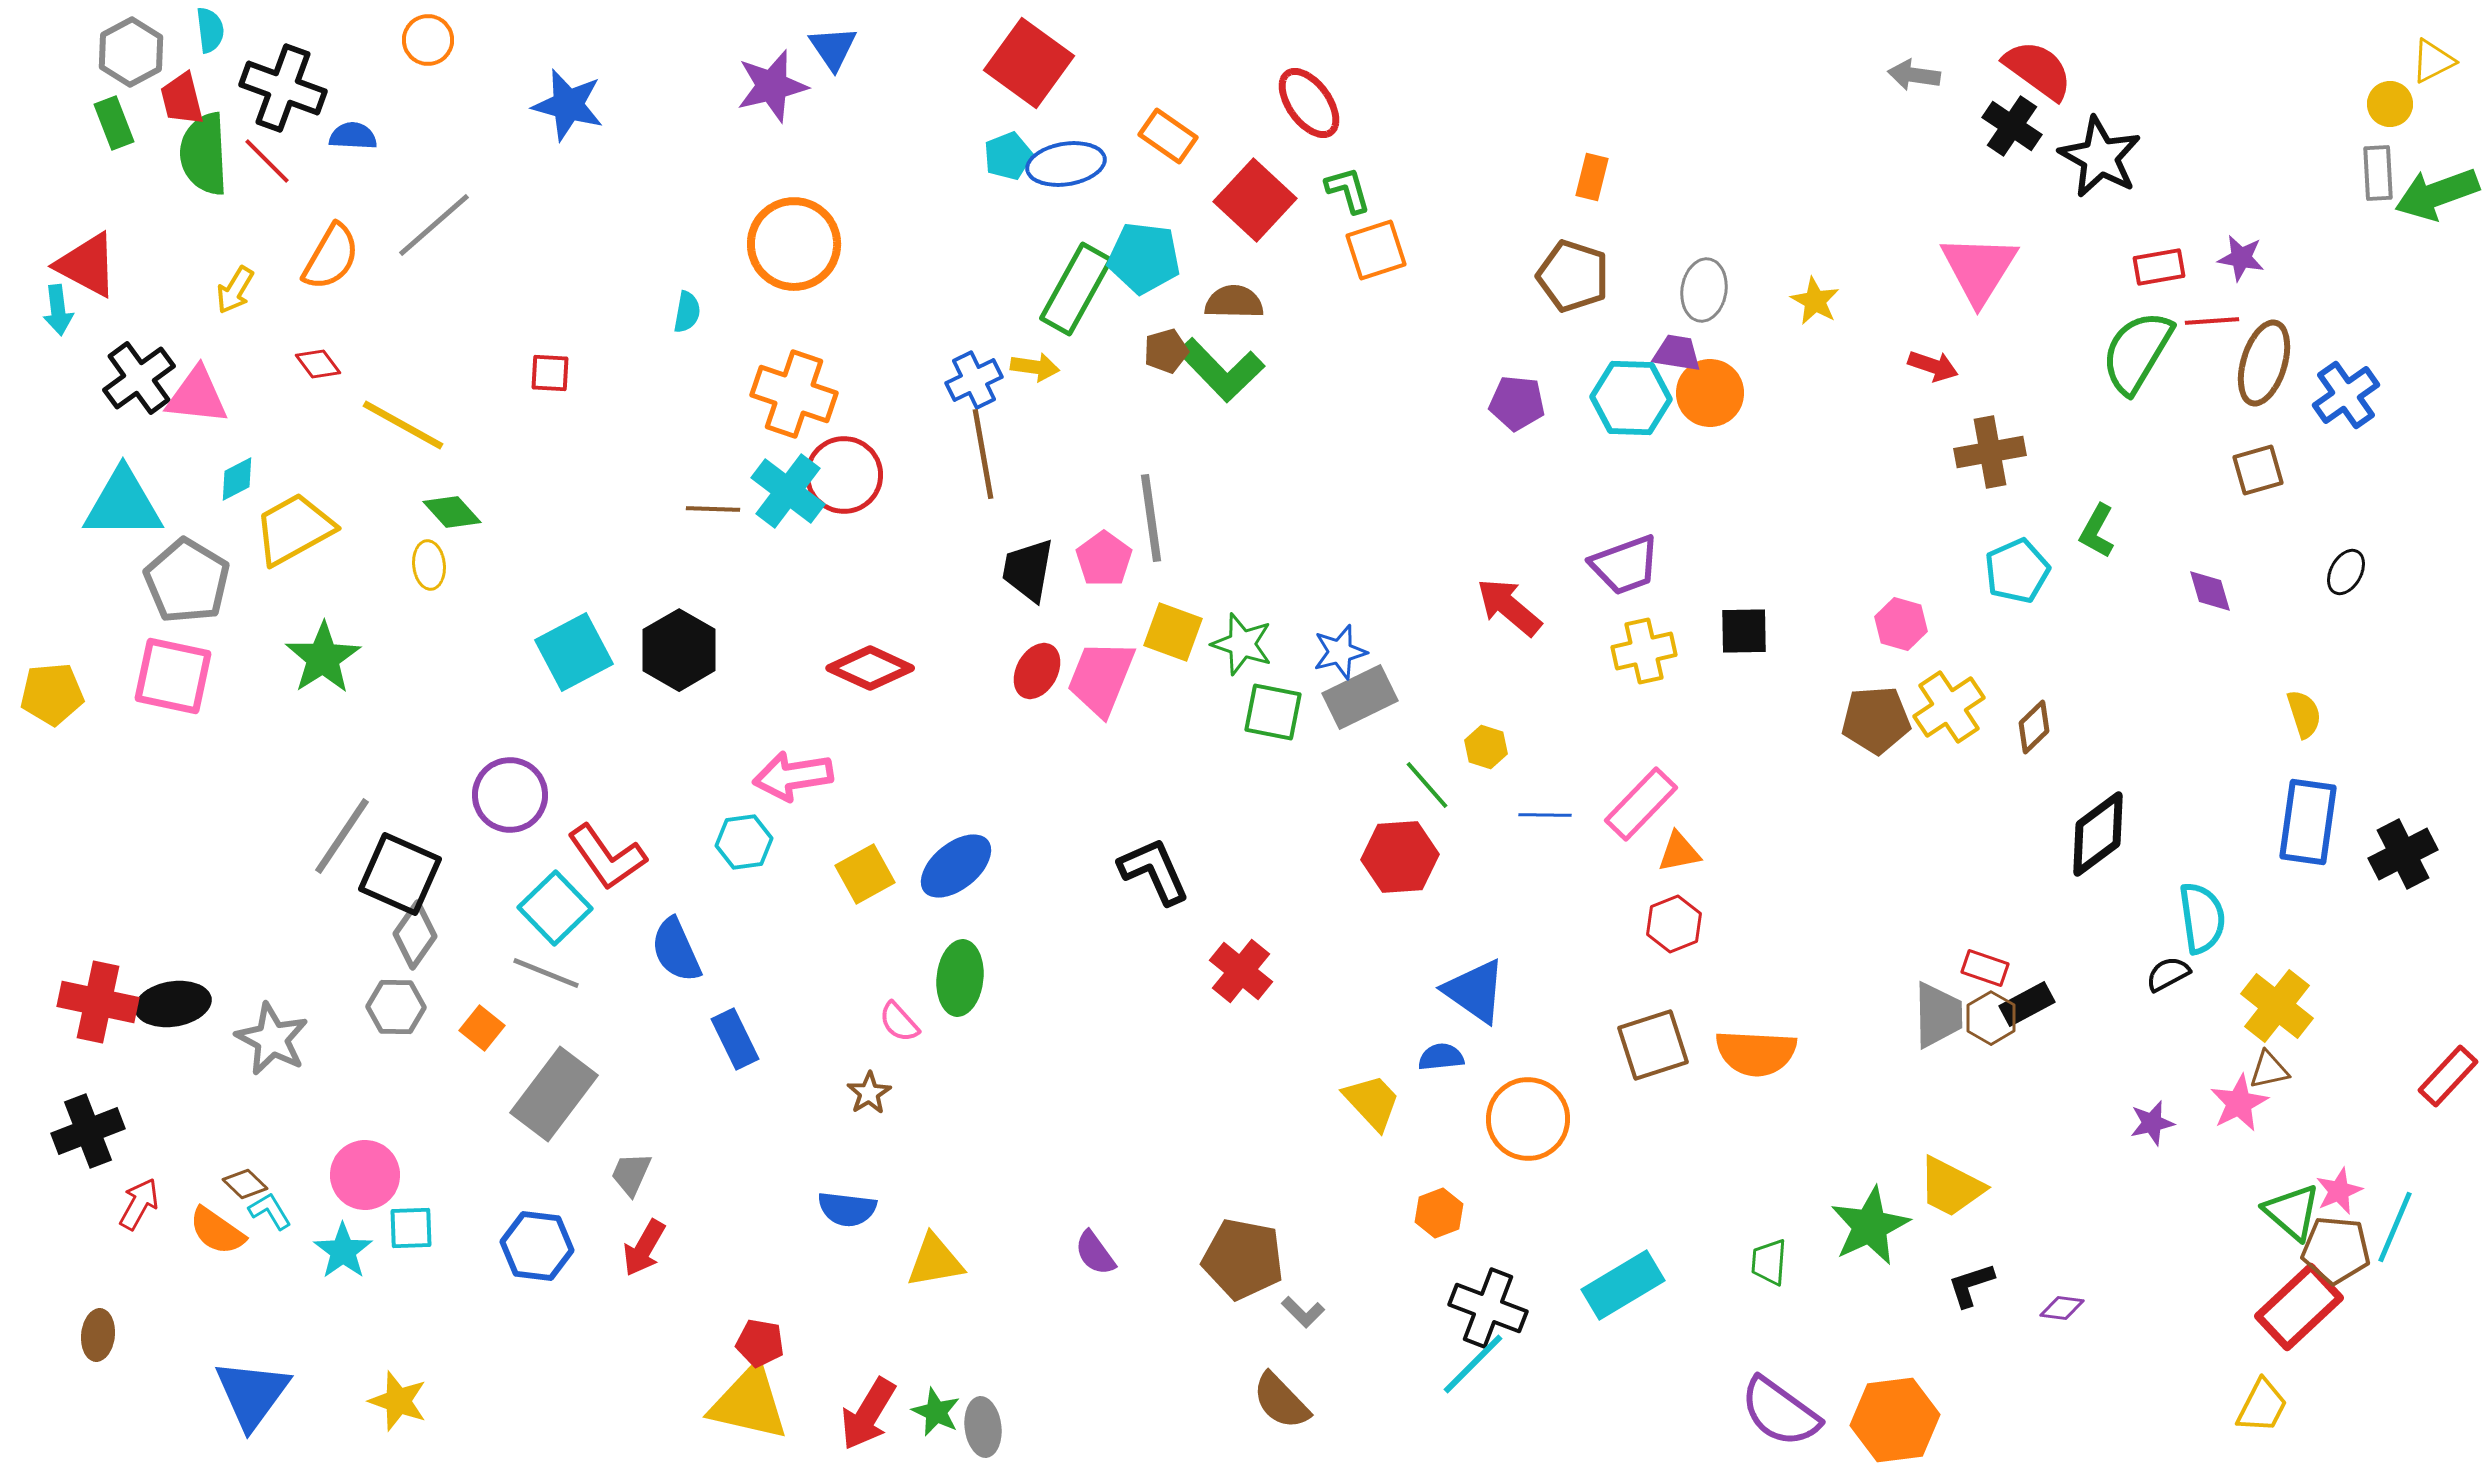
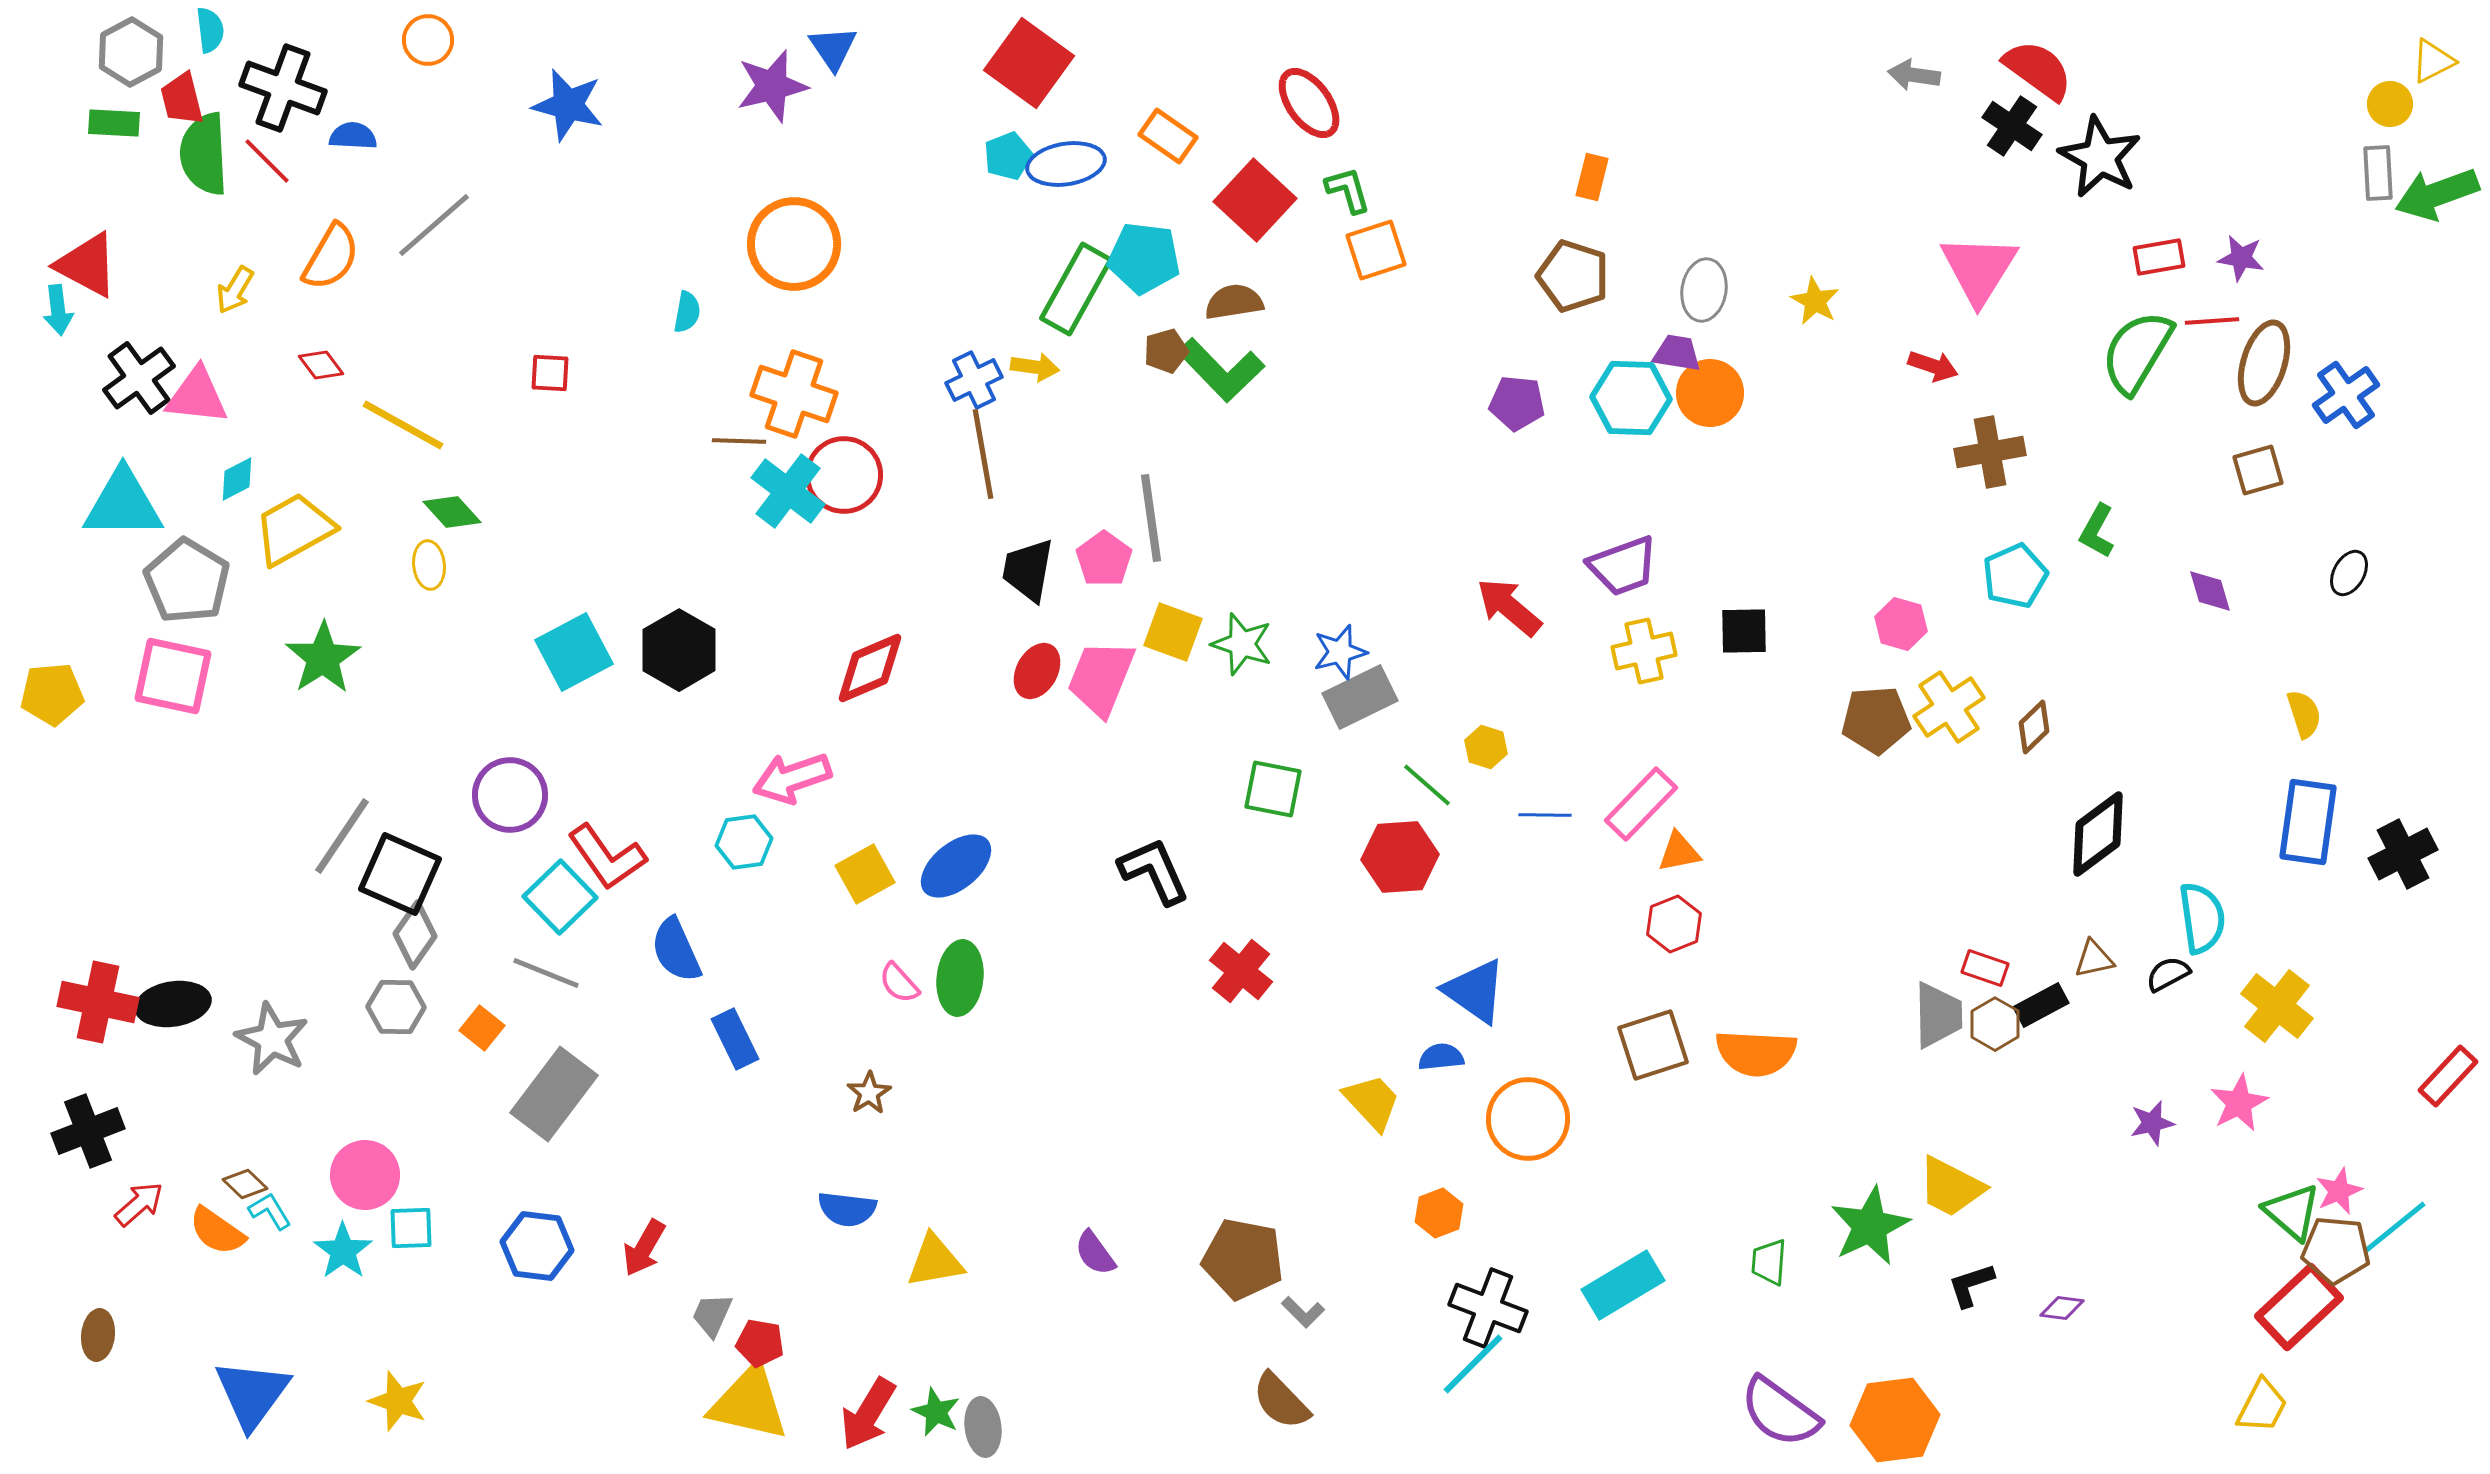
green rectangle at (114, 123): rotated 66 degrees counterclockwise
red rectangle at (2159, 267): moved 10 px up
brown semicircle at (1234, 302): rotated 10 degrees counterclockwise
red diamond at (318, 364): moved 3 px right, 1 px down
brown line at (713, 509): moved 26 px right, 68 px up
purple trapezoid at (1625, 565): moved 2 px left, 1 px down
cyan pentagon at (2017, 571): moved 2 px left, 5 px down
black ellipse at (2346, 572): moved 3 px right, 1 px down
red diamond at (870, 668): rotated 48 degrees counterclockwise
green square at (1273, 712): moved 77 px down
pink arrow at (793, 776): moved 1 px left, 2 px down; rotated 10 degrees counterclockwise
green line at (1427, 785): rotated 8 degrees counterclockwise
cyan square at (555, 908): moved 5 px right, 11 px up
black rectangle at (2027, 1004): moved 14 px right, 1 px down
brown hexagon at (1991, 1018): moved 4 px right, 6 px down
pink semicircle at (899, 1022): moved 39 px up
brown triangle at (2269, 1070): moved 175 px left, 111 px up
gray trapezoid at (631, 1174): moved 81 px right, 141 px down
red arrow at (139, 1204): rotated 20 degrees clockwise
cyan line at (2395, 1227): rotated 28 degrees clockwise
